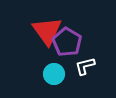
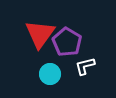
red triangle: moved 7 px left, 3 px down; rotated 12 degrees clockwise
cyan circle: moved 4 px left
